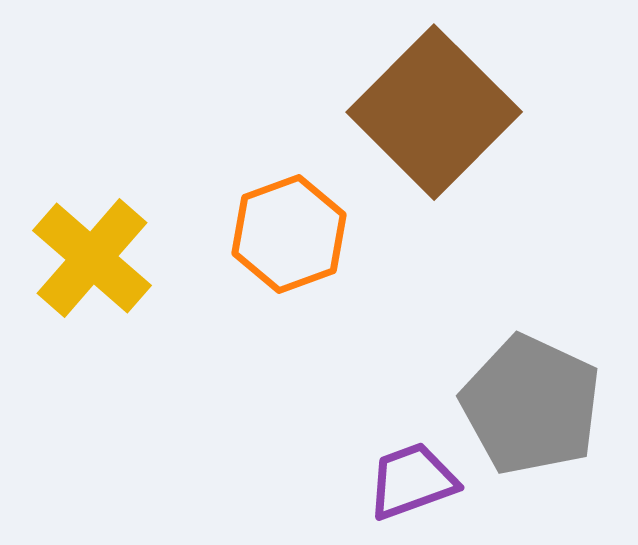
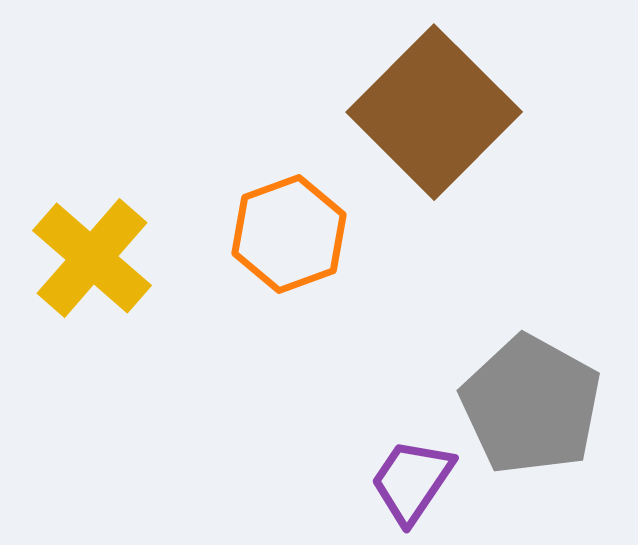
gray pentagon: rotated 4 degrees clockwise
purple trapezoid: rotated 36 degrees counterclockwise
